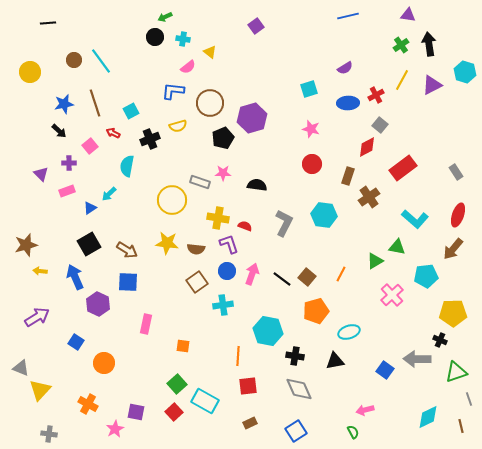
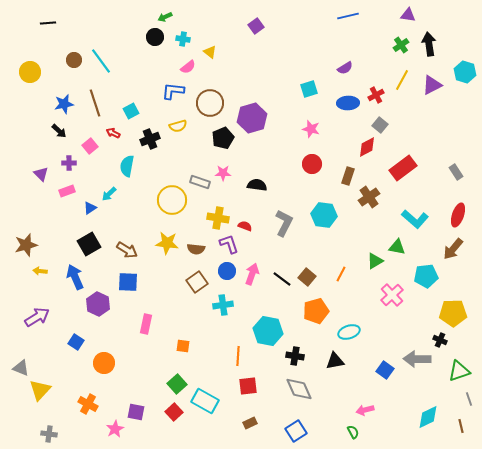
green triangle at (456, 372): moved 3 px right, 1 px up
